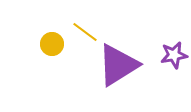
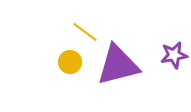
yellow circle: moved 18 px right, 18 px down
purple triangle: rotated 18 degrees clockwise
